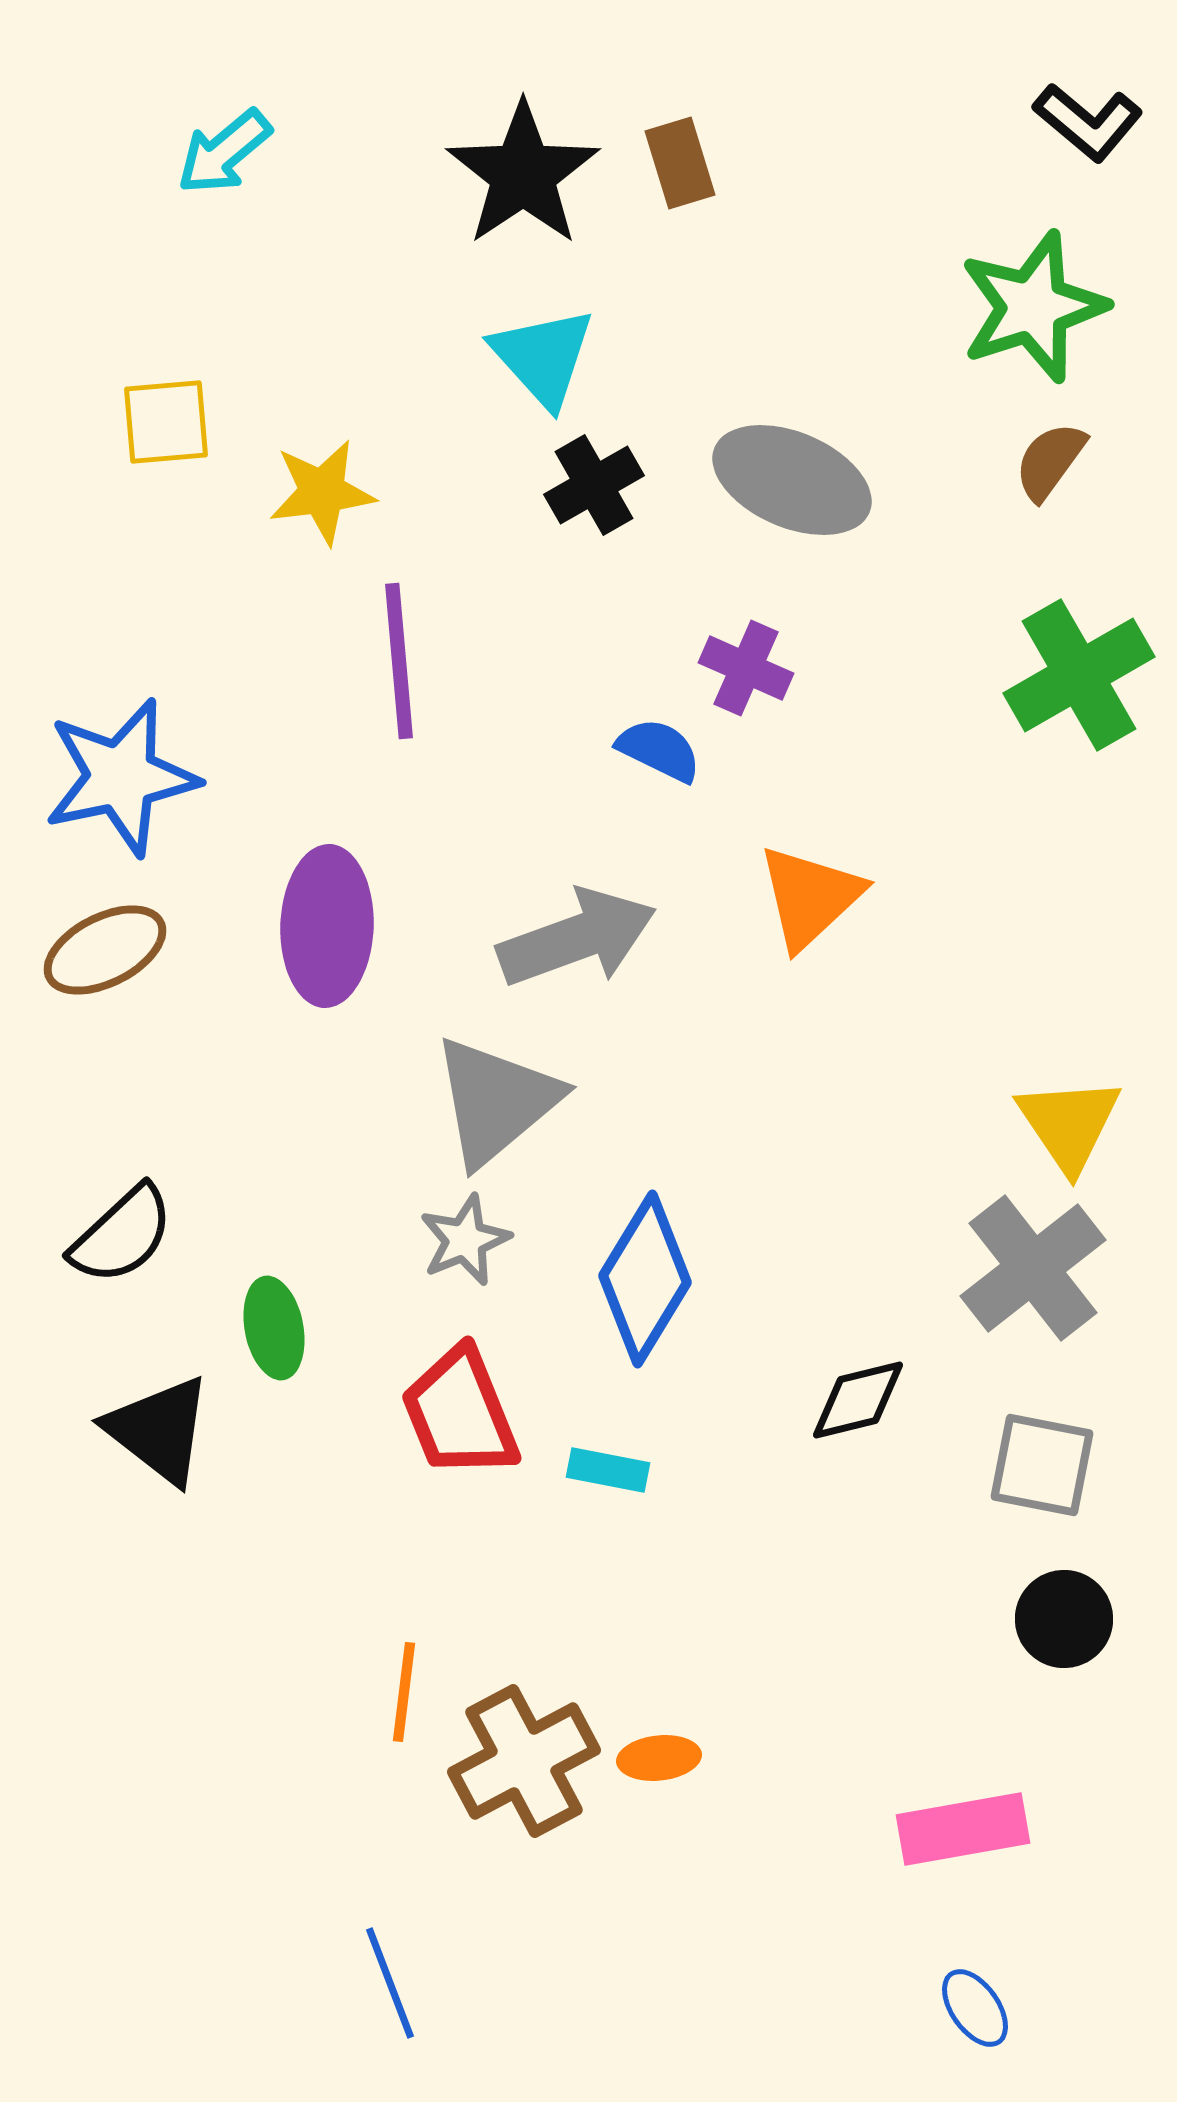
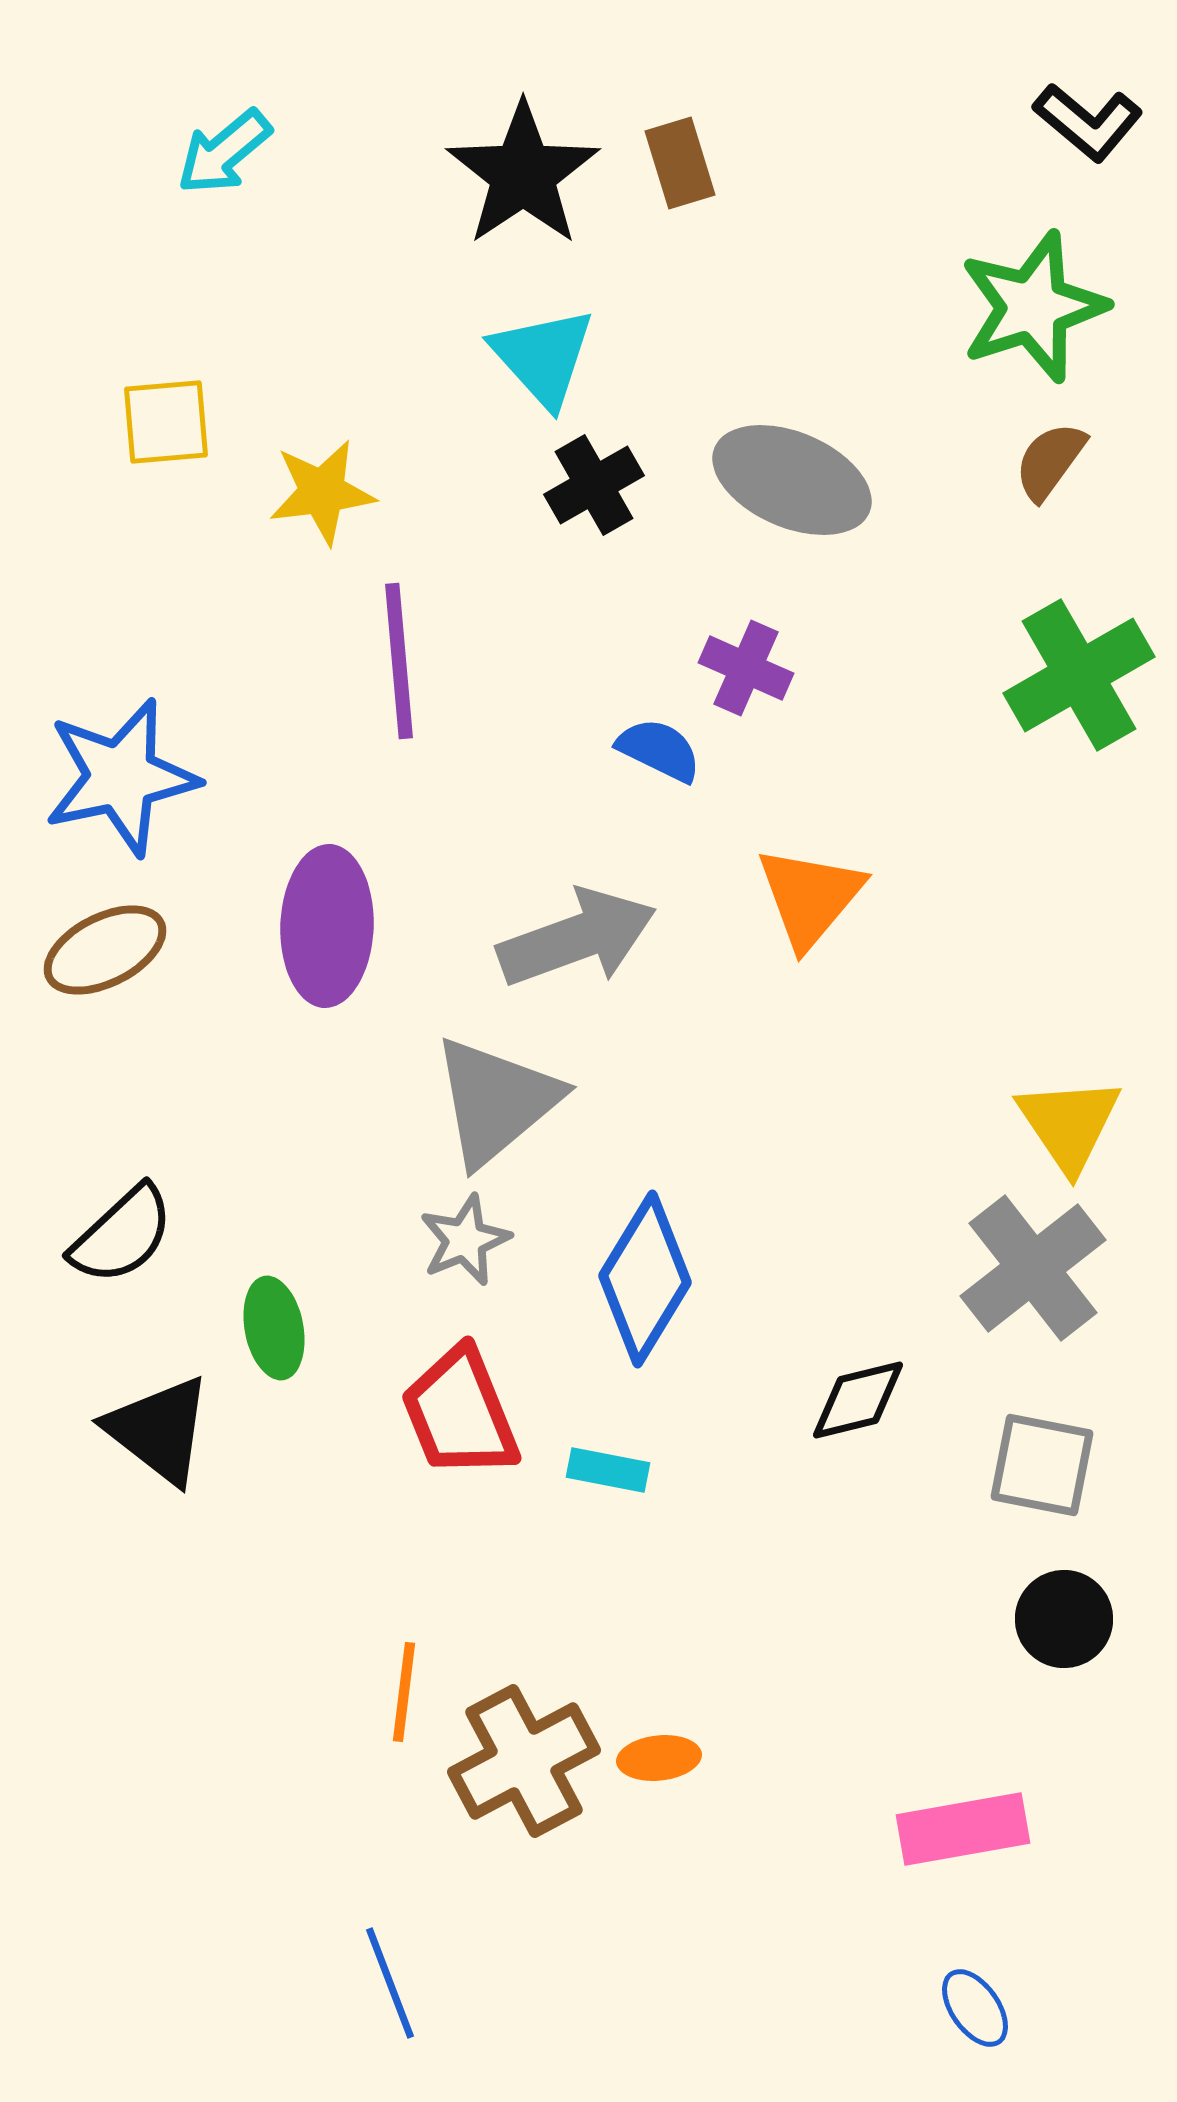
orange triangle: rotated 7 degrees counterclockwise
